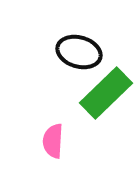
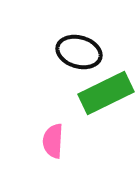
green rectangle: rotated 18 degrees clockwise
